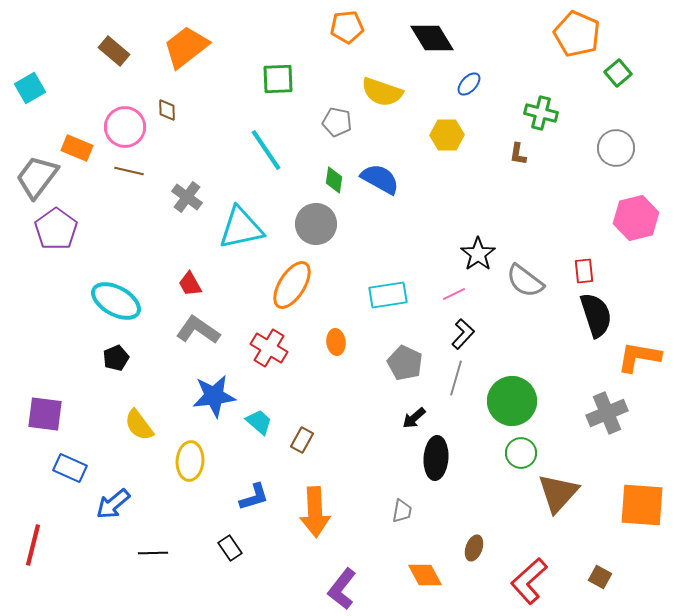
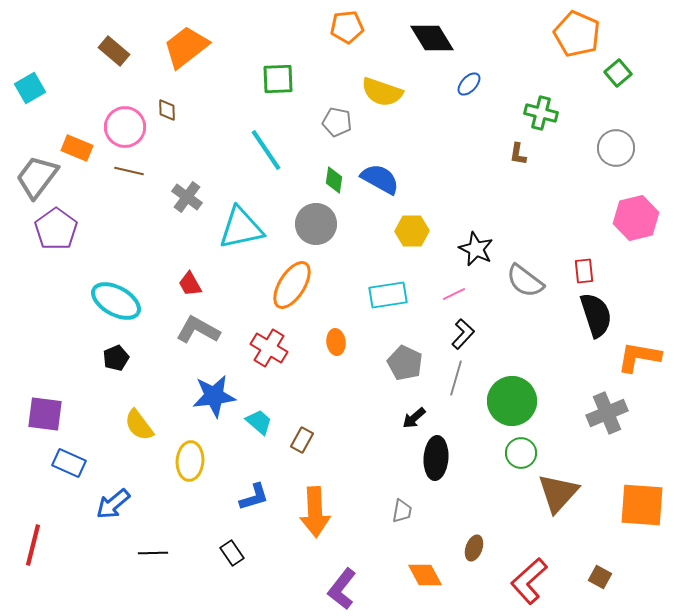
yellow hexagon at (447, 135): moved 35 px left, 96 px down
black star at (478, 254): moved 2 px left, 5 px up; rotated 12 degrees counterclockwise
gray L-shape at (198, 330): rotated 6 degrees counterclockwise
blue rectangle at (70, 468): moved 1 px left, 5 px up
black rectangle at (230, 548): moved 2 px right, 5 px down
